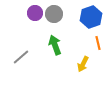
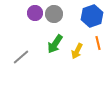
blue hexagon: moved 1 px right, 1 px up
green arrow: moved 1 px up; rotated 126 degrees counterclockwise
yellow arrow: moved 6 px left, 13 px up
